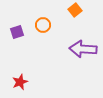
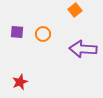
orange circle: moved 9 px down
purple square: rotated 24 degrees clockwise
